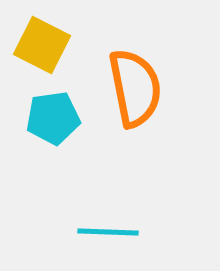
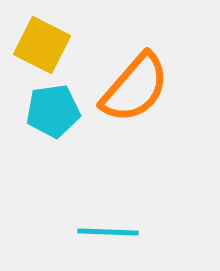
orange semicircle: rotated 52 degrees clockwise
cyan pentagon: moved 7 px up
